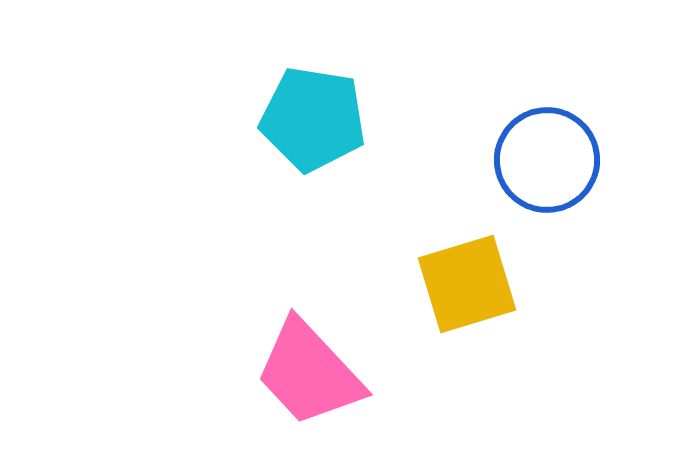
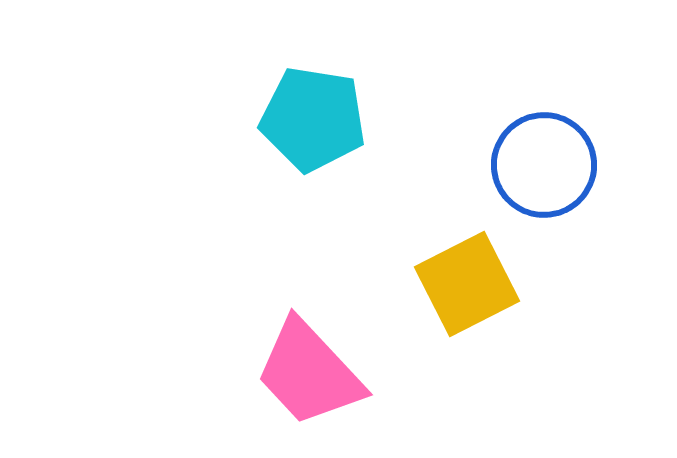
blue circle: moved 3 px left, 5 px down
yellow square: rotated 10 degrees counterclockwise
